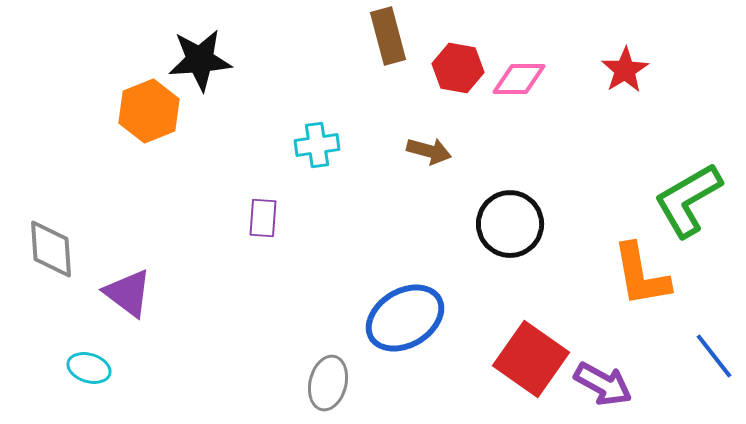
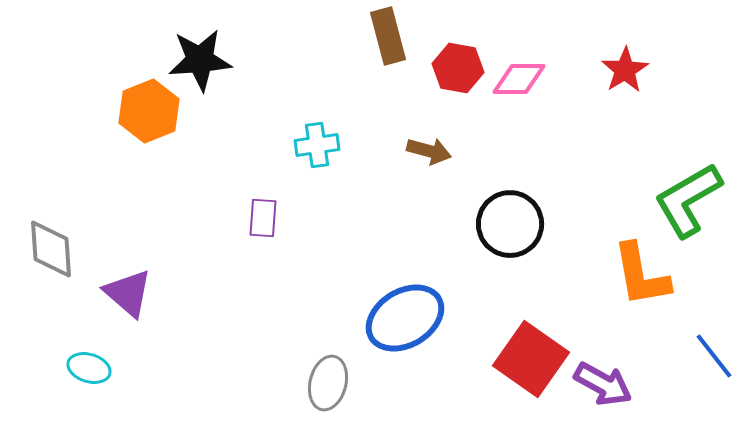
purple triangle: rotated 4 degrees clockwise
